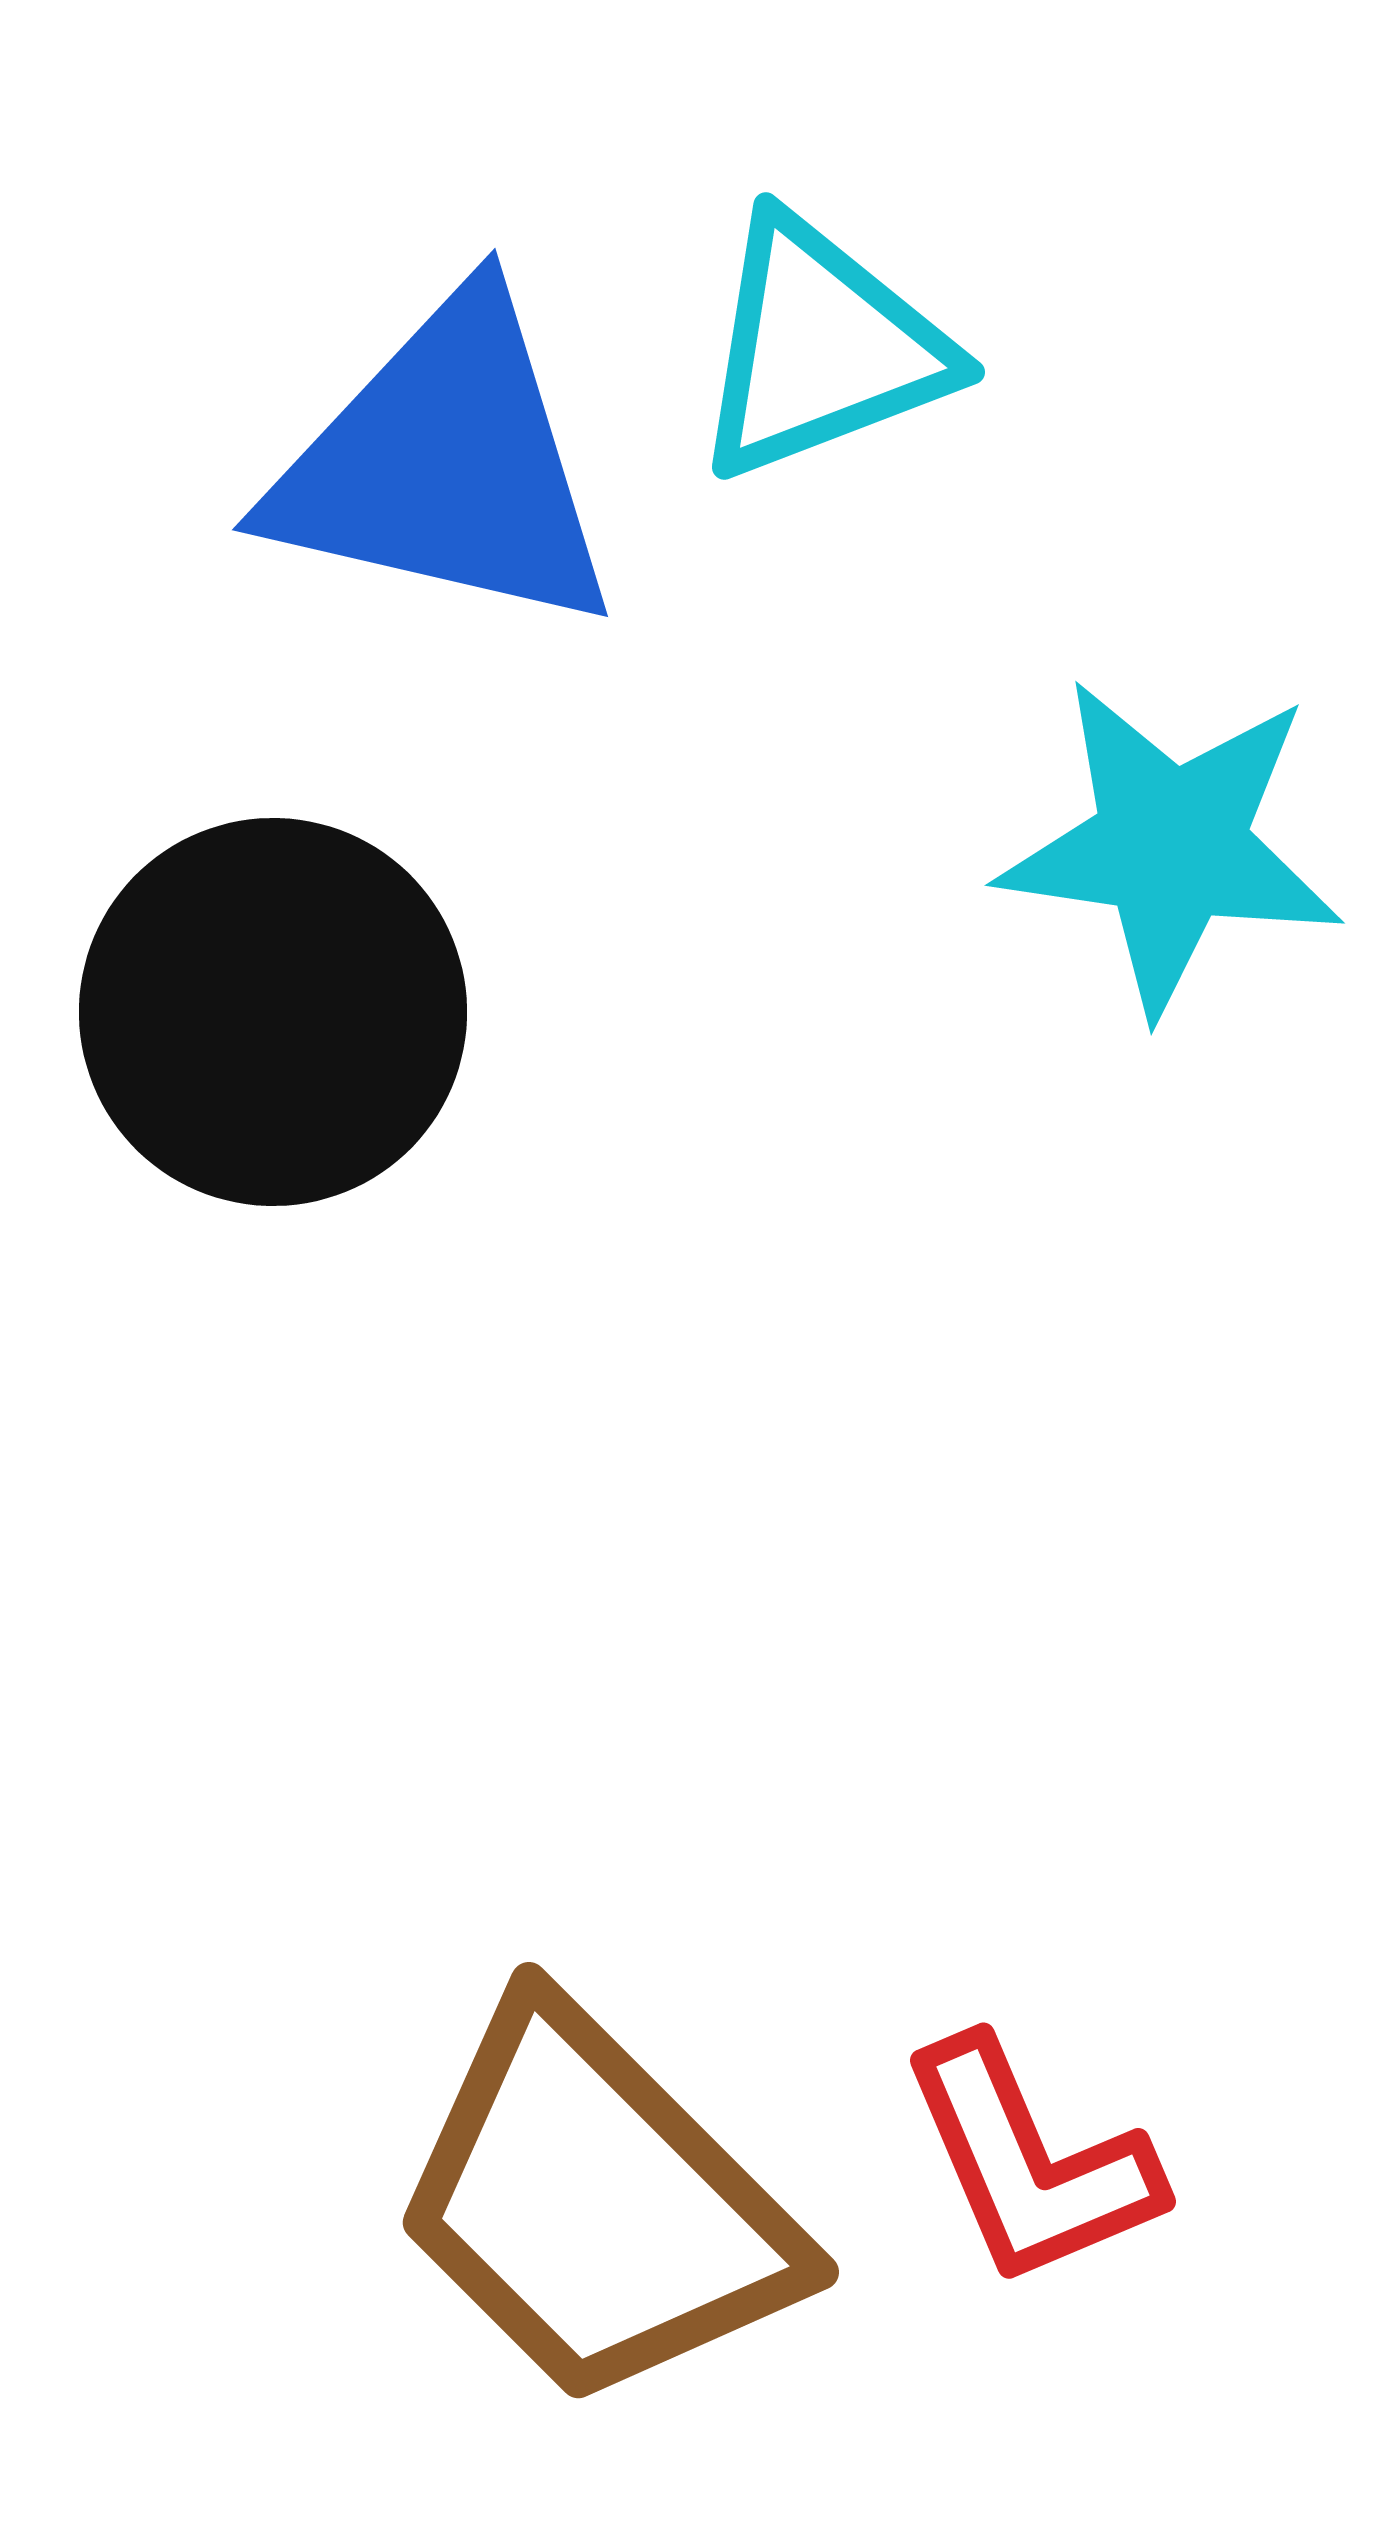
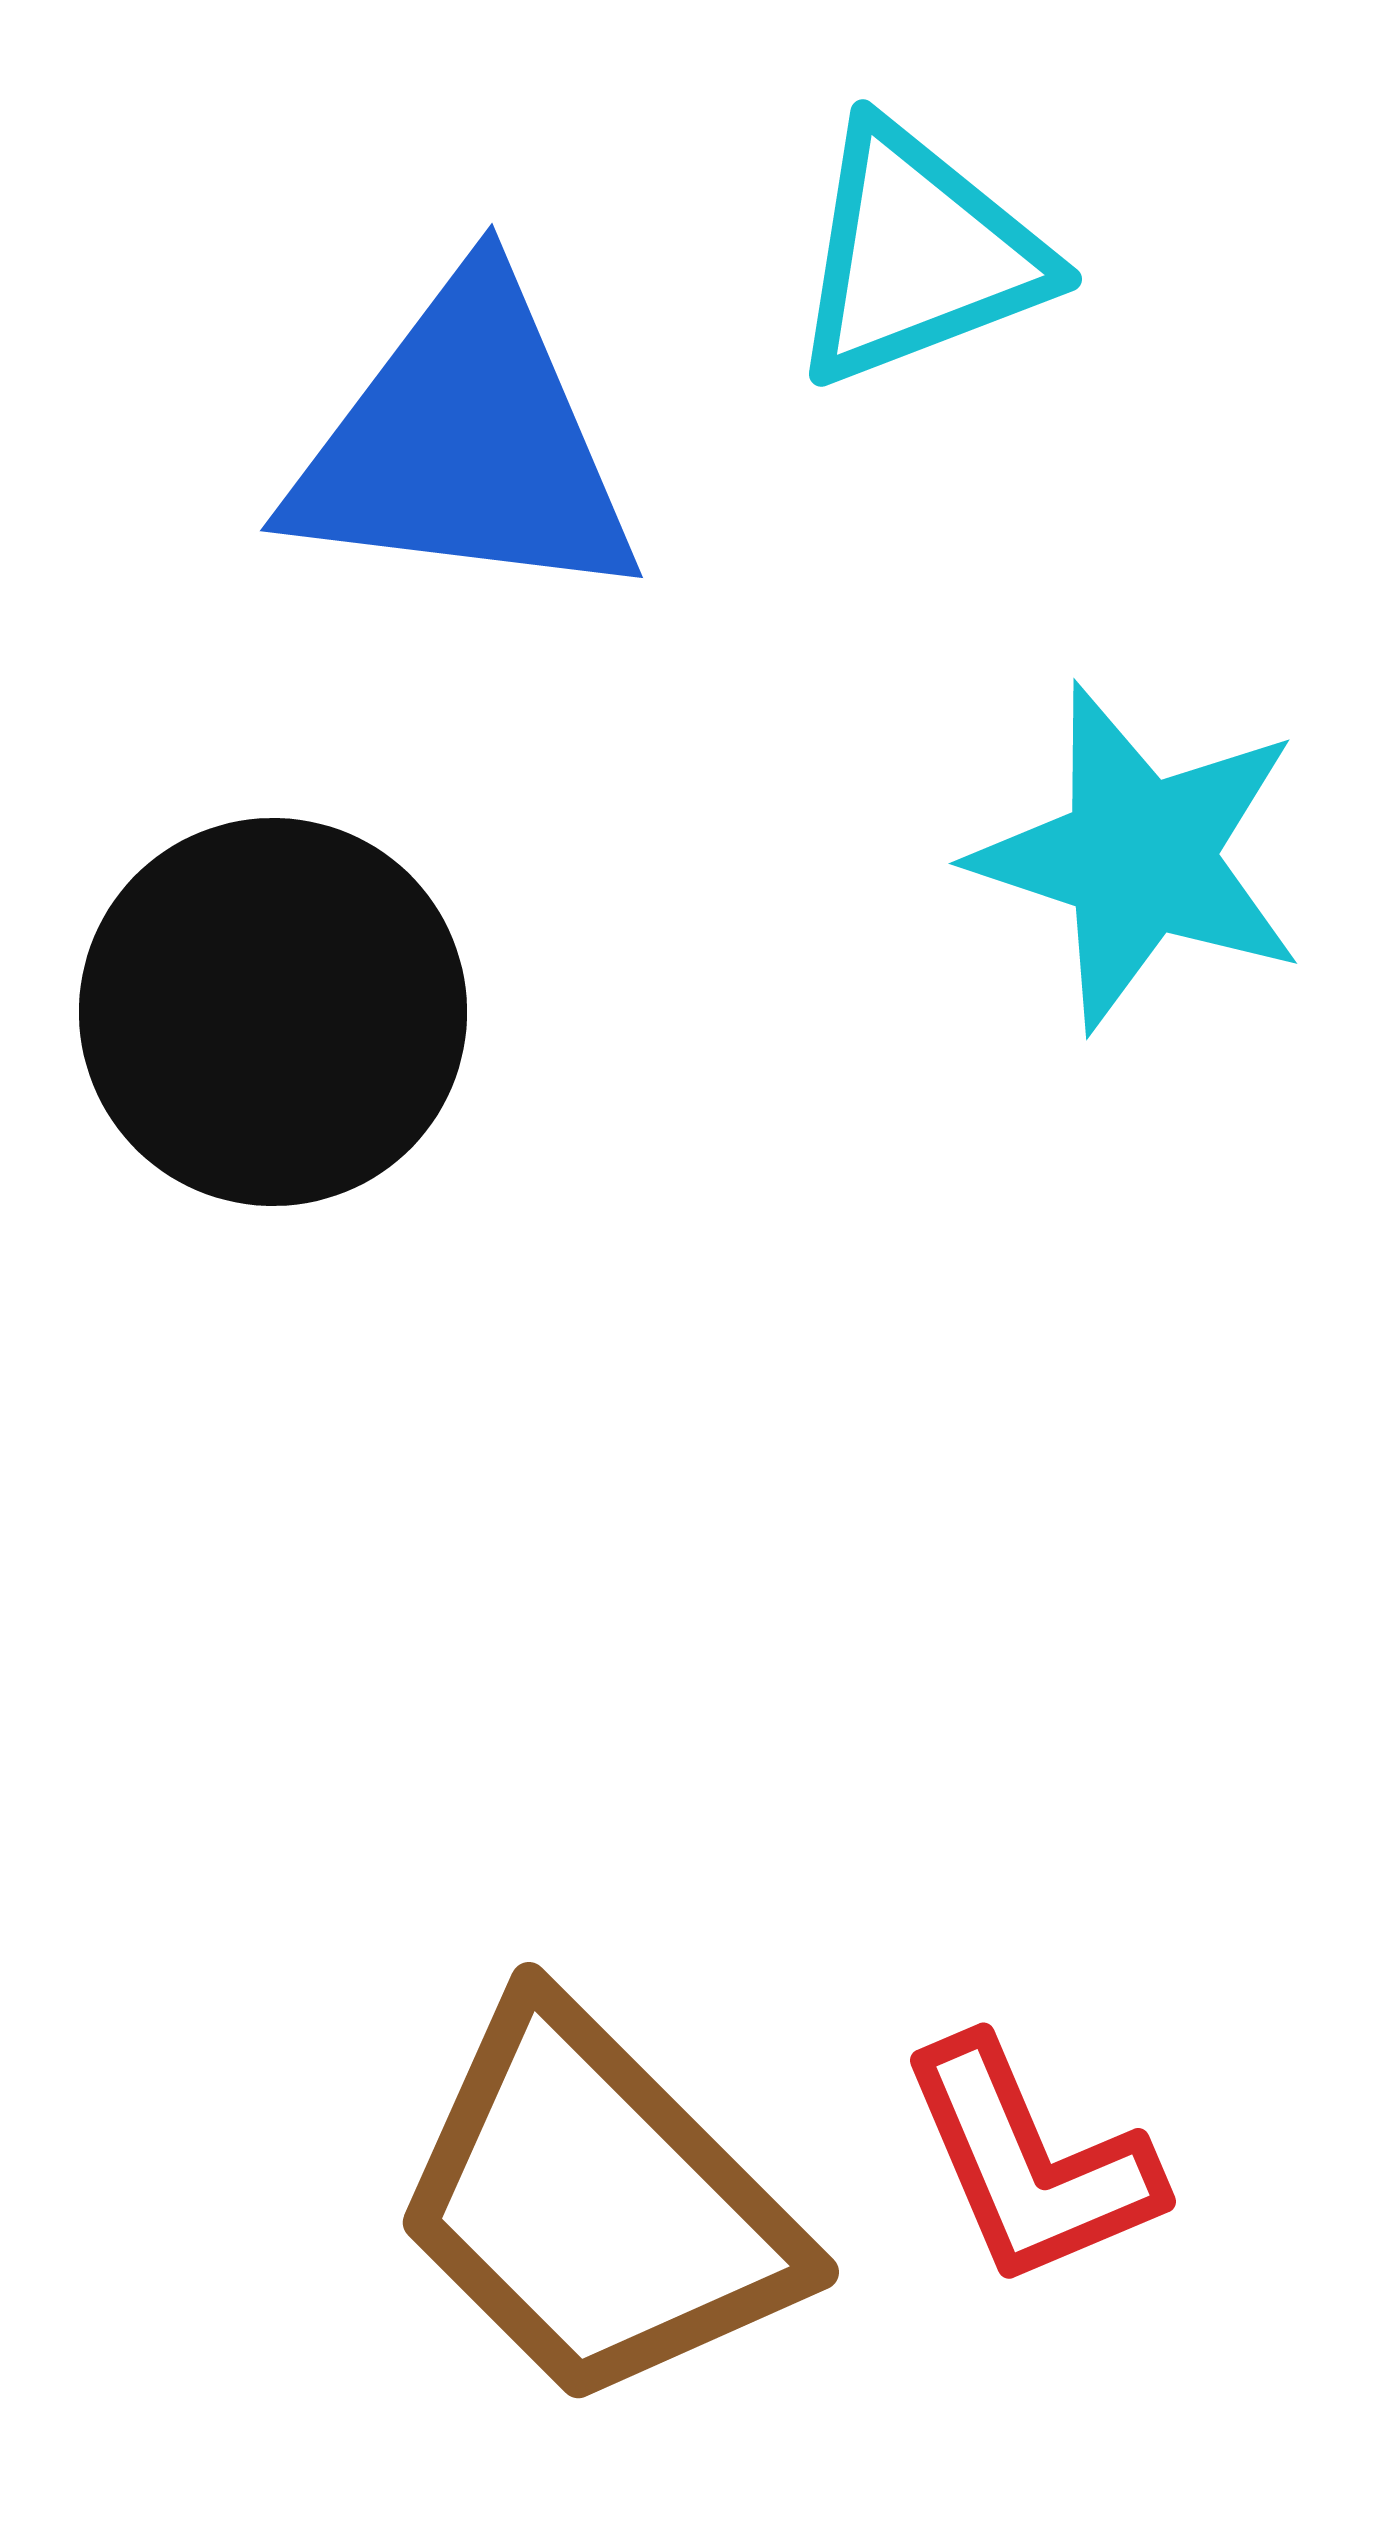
cyan triangle: moved 97 px right, 93 px up
blue triangle: moved 20 px right, 21 px up; rotated 6 degrees counterclockwise
cyan star: moved 32 px left, 11 px down; rotated 10 degrees clockwise
